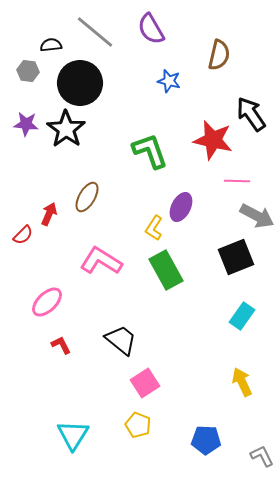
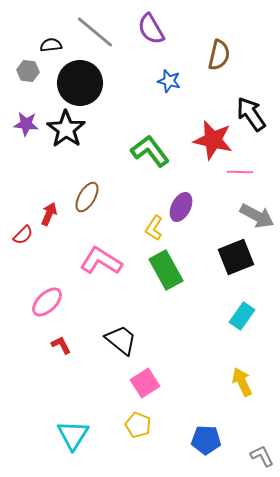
green L-shape: rotated 18 degrees counterclockwise
pink line: moved 3 px right, 9 px up
